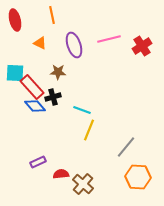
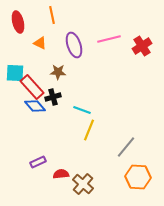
red ellipse: moved 3 px right, 2 px down
